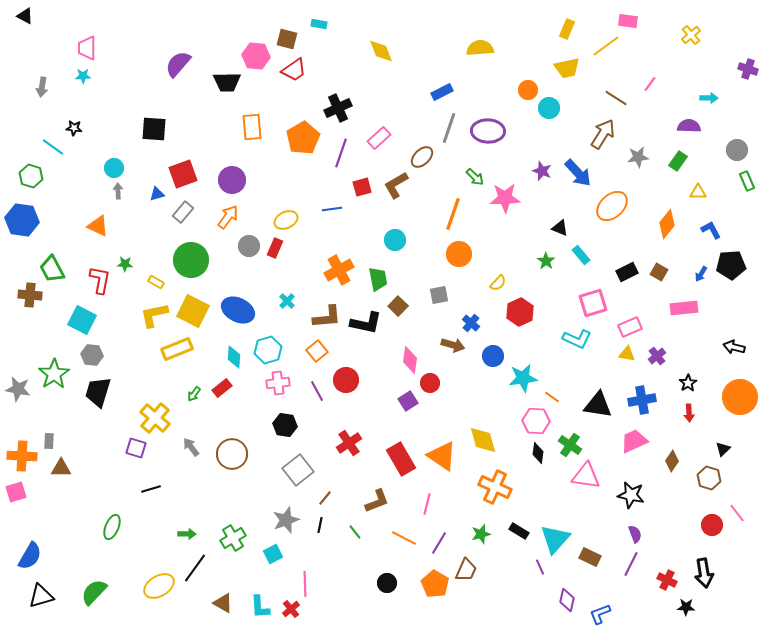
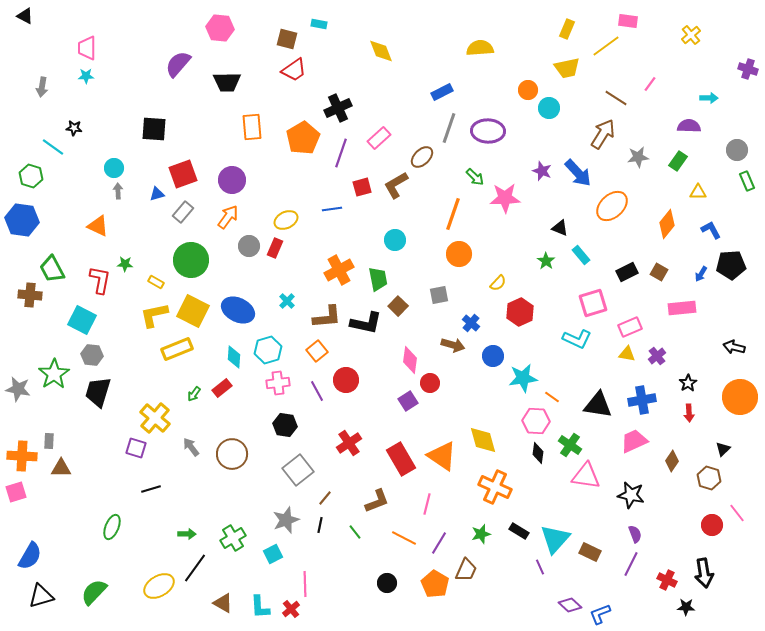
pink hexagon at (256, 56): moved 36 px left, 28 px up
cyan star at (83, 76): moved 3 px right
pink rectangle at (684, 308): moved 2 px left
brown rectangle at (590, 557): moved 5 px up
purple diamond at (567, 600): moved 3 px right, 5 px down; rotated 60 degrees counterclockwise
